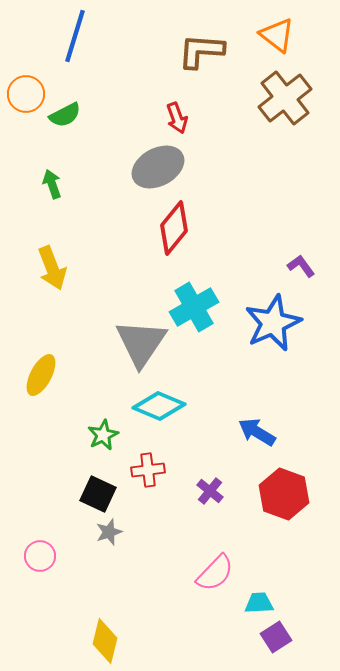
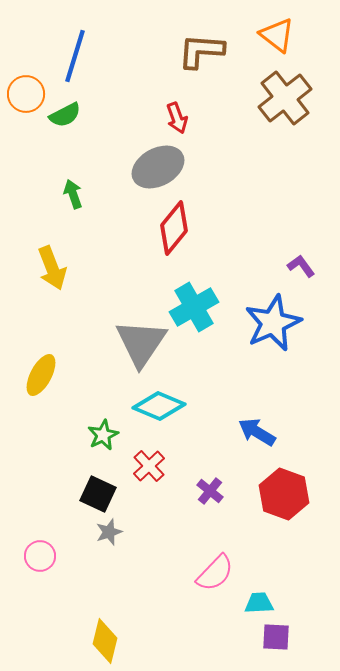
blue line: moved 20 px down
green arrow: moved 21 px right, 10 px down
red cross: moved 1 px right, 4 px up; rotated 36 degrees counterclockwise
purple square: rotated 36 degrees clockwise
